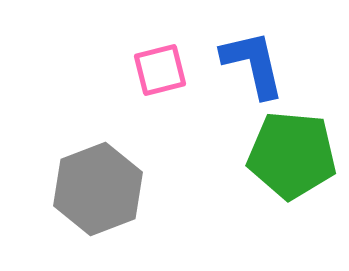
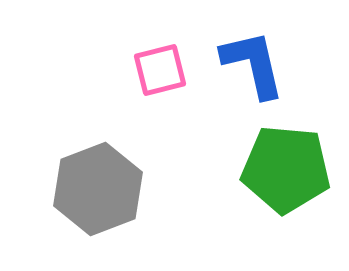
green pentagon: moved 6 px left, 14 px down
